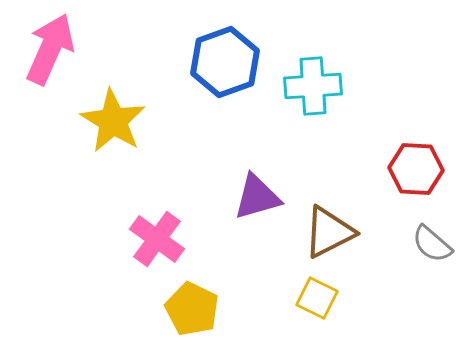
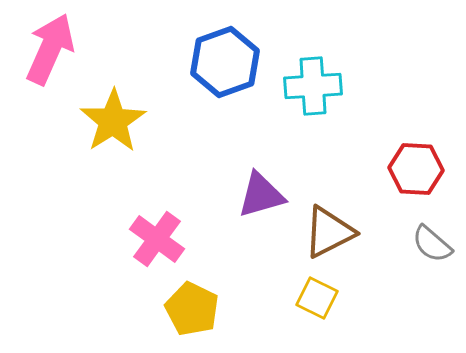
yellow star: rotated 8 degrees clockwise
purple triangle: moved 4 px right, 2 px up
